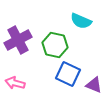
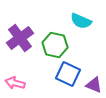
purple cross: moved 2 px right, 2 px up; rotated 8 degrees counterclockwise
